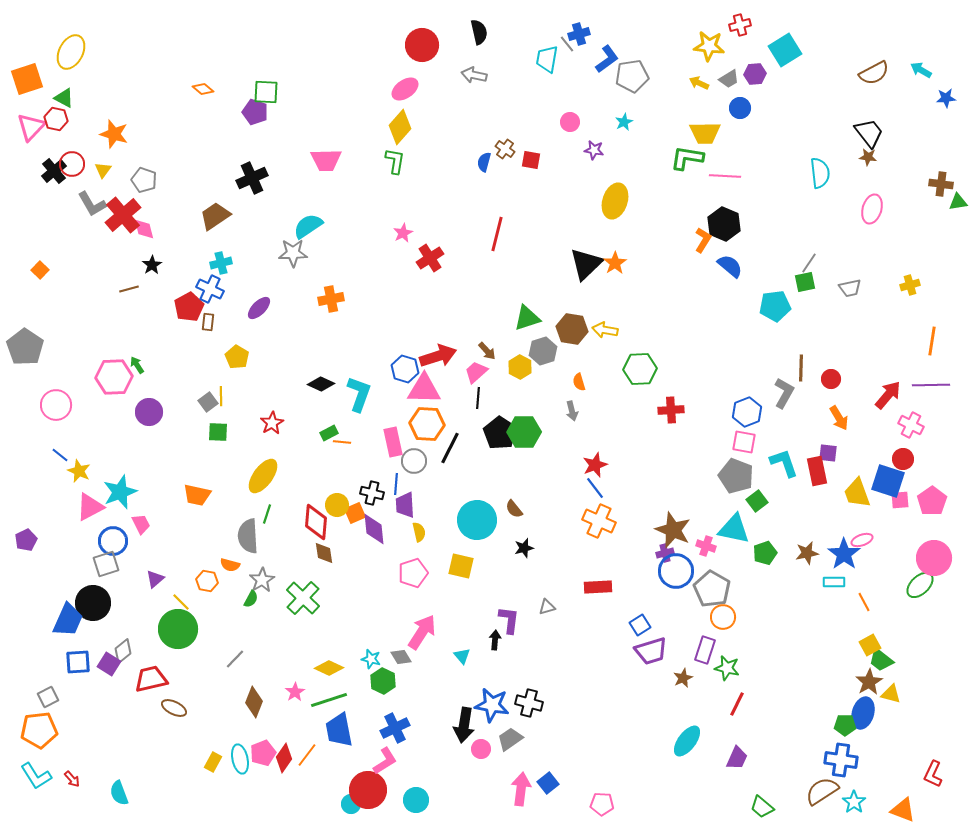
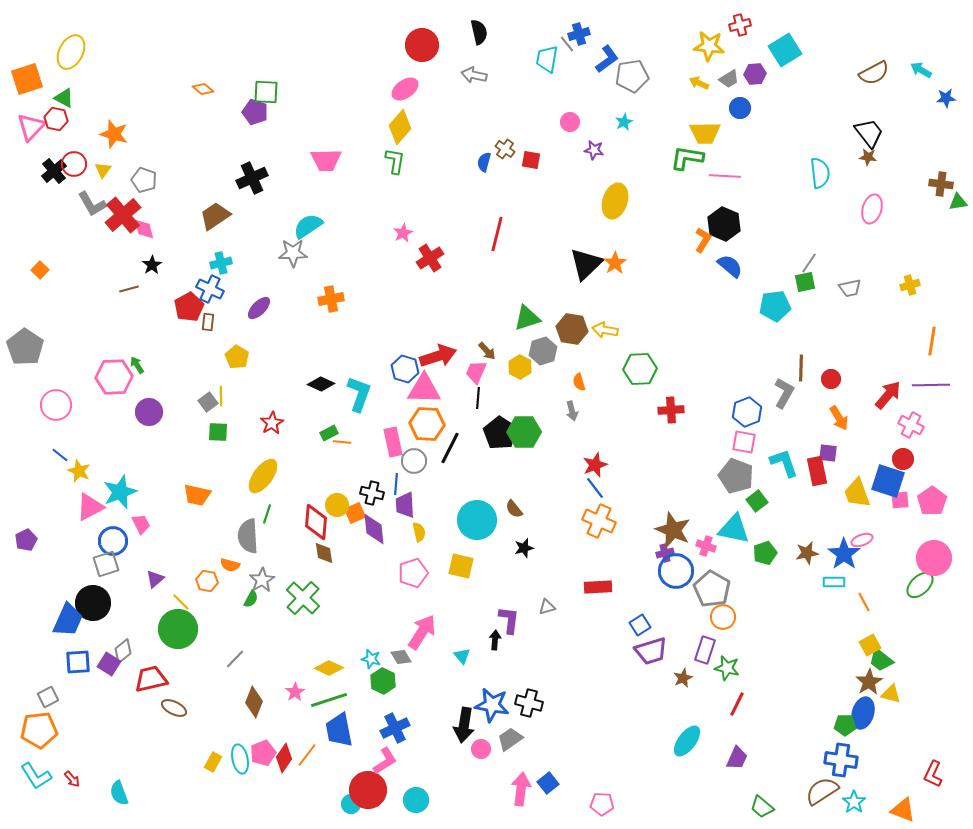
red circle at (72, 164): moved 2 px right
pink trapezoid at (476, 372): rotated 25 degrees counterclockwise
